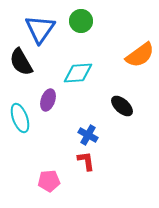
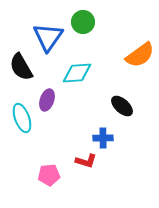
green circle: moved 2 px right, 1 px down
blue triangle: moved 8 px right, 8 px down
black semicircle: moved 5 px down
cyan diamond: moved 1 px left
purple ellipse: moved 1 px left
cyan ellipse: moved 2 px right
blue cross: moved 15 px right, 3 px down; rotated 30 degrees counterclockwise
red L-shape: rotated 115 degrees clockwise
pink pentagon: moved 6 px up
